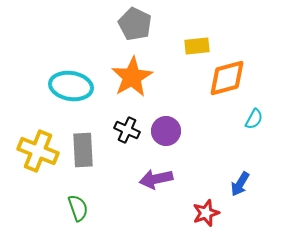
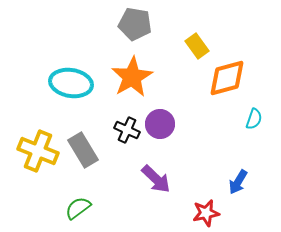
gray pentagon: rotated 16 degrees counterclockwise
yellow rectangle: rotated 60 degrees clockwise
cyan ellipse: moved 3 px up
cyan semicircle: rotated 10 degrees counterclockwise
purple circle: moved 6 px left, 7 px up
gray rectangle: rotated 28 degrees counterclockwise
purple arrow: rotated 124 degrees counterclockwise
blue arrow: moved 2 px left, 2 px up
green semicircle: rotated 108 degrees counterclockwise
red star: rotated 8 degrees clockwise
